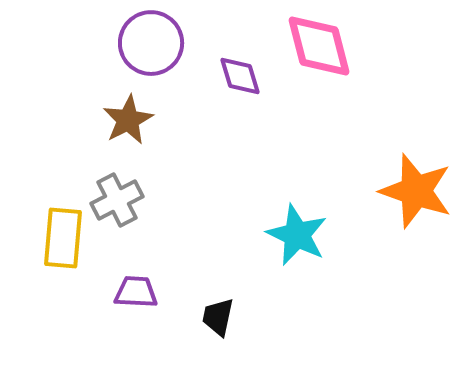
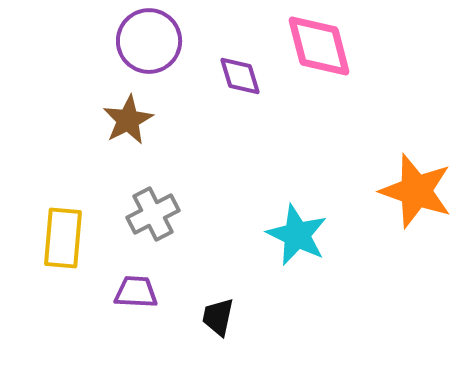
purple circle: moved 2 px left, 2 px up
gray cross: moved 36 px right, 14 px down
